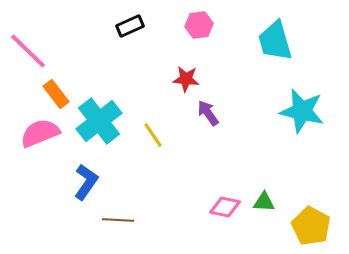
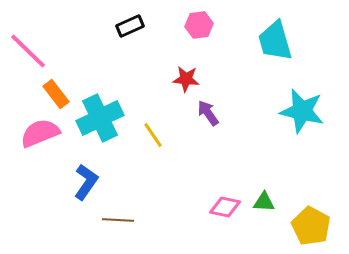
cyan cross: moved 1 px right, 3 px up; rotated 12 degrees clockwise
